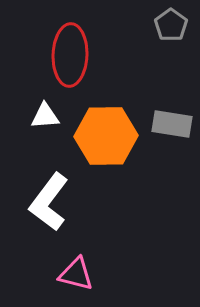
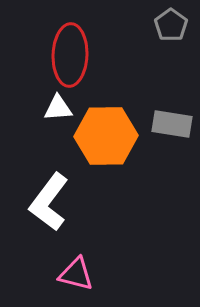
white triangle: moved 13 px right, 8 px up
